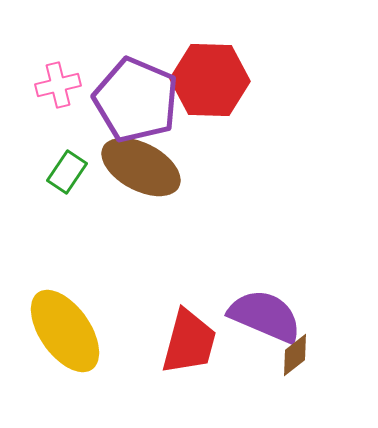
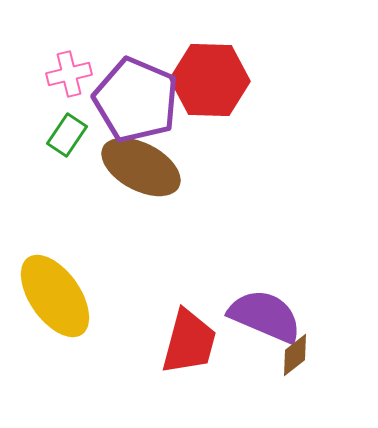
pink cross: moved 11 px right, 11 px up
green rectangle: moved 37 px up
yellow ellipse: moved 10 px left, 35 px up
